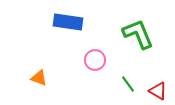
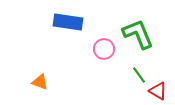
pink circle: moved 9 px right, 11 px up
orange triangle: moved 1 px right, 4 px down
green line: moved 11 px right, 9 px up
